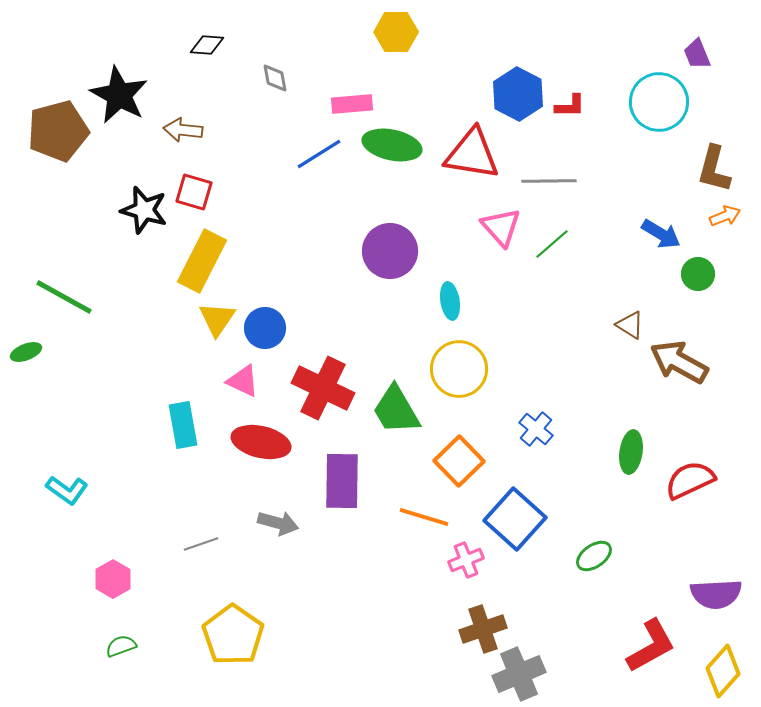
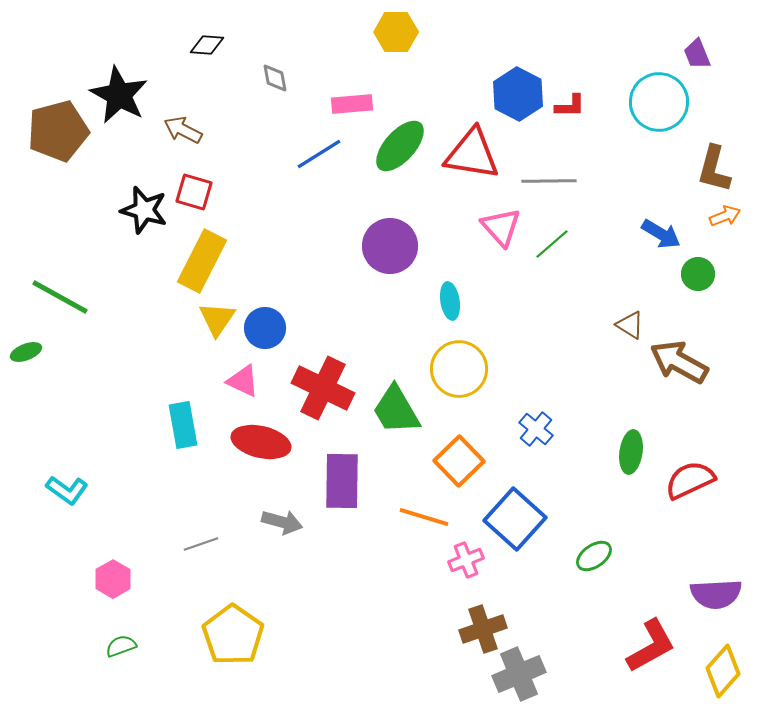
brown arrow at (183, 130): rotated 21 degrees clockwise
green ellipse at (392, 145): moved 8 px right, 1 px down; rotated 60 degrees counterclockwise
purple circle at (390, 251): moved 5 px up
green line at (64, 297): moved 4 px left
gray arrow at (278, 523): moved 4 px right, 1 px up
